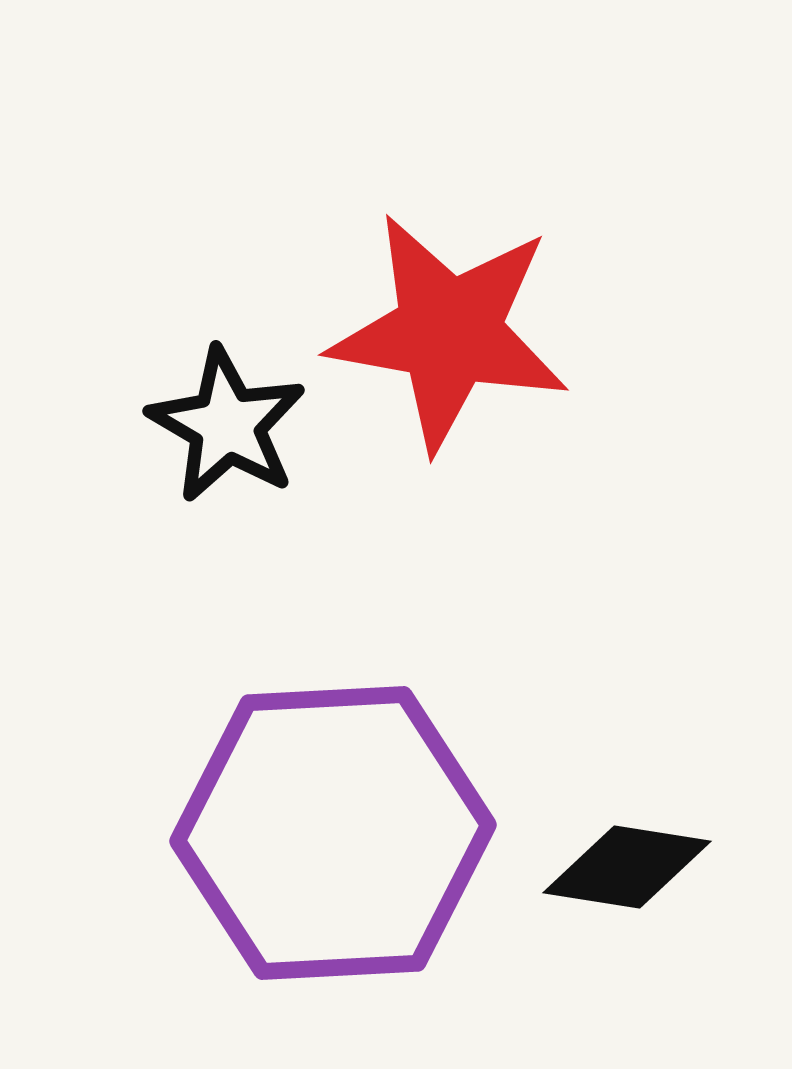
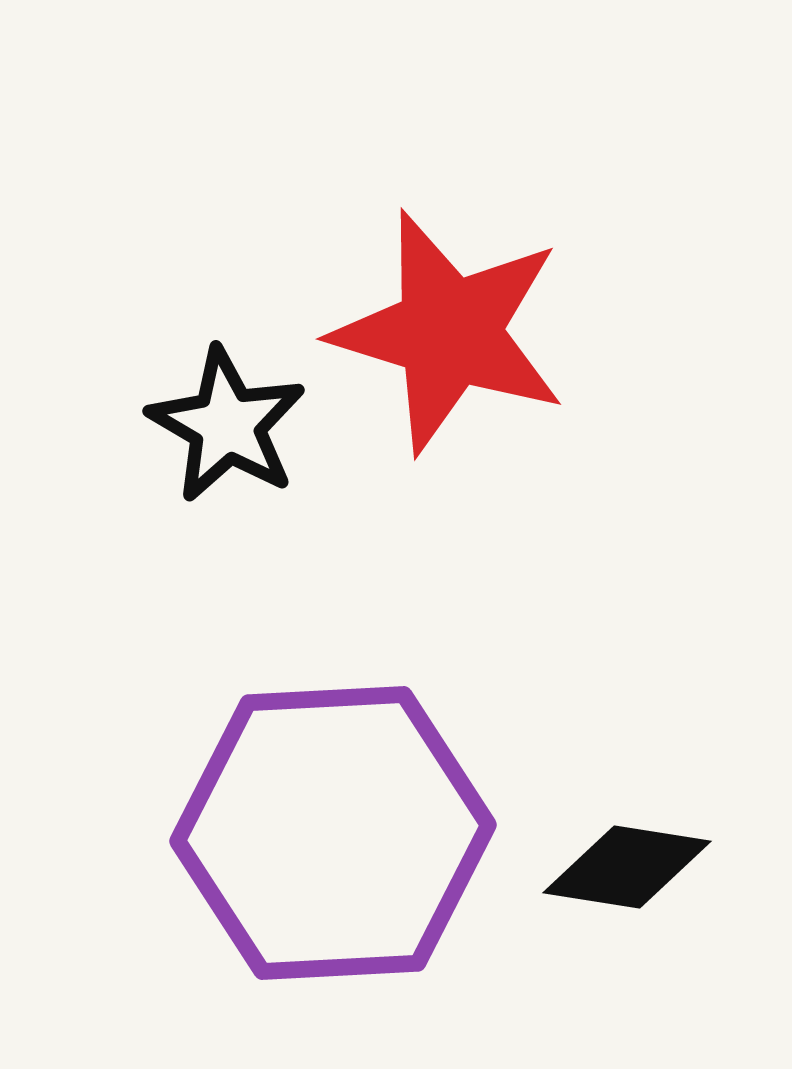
red star: rotated 7 degrees clockwise
